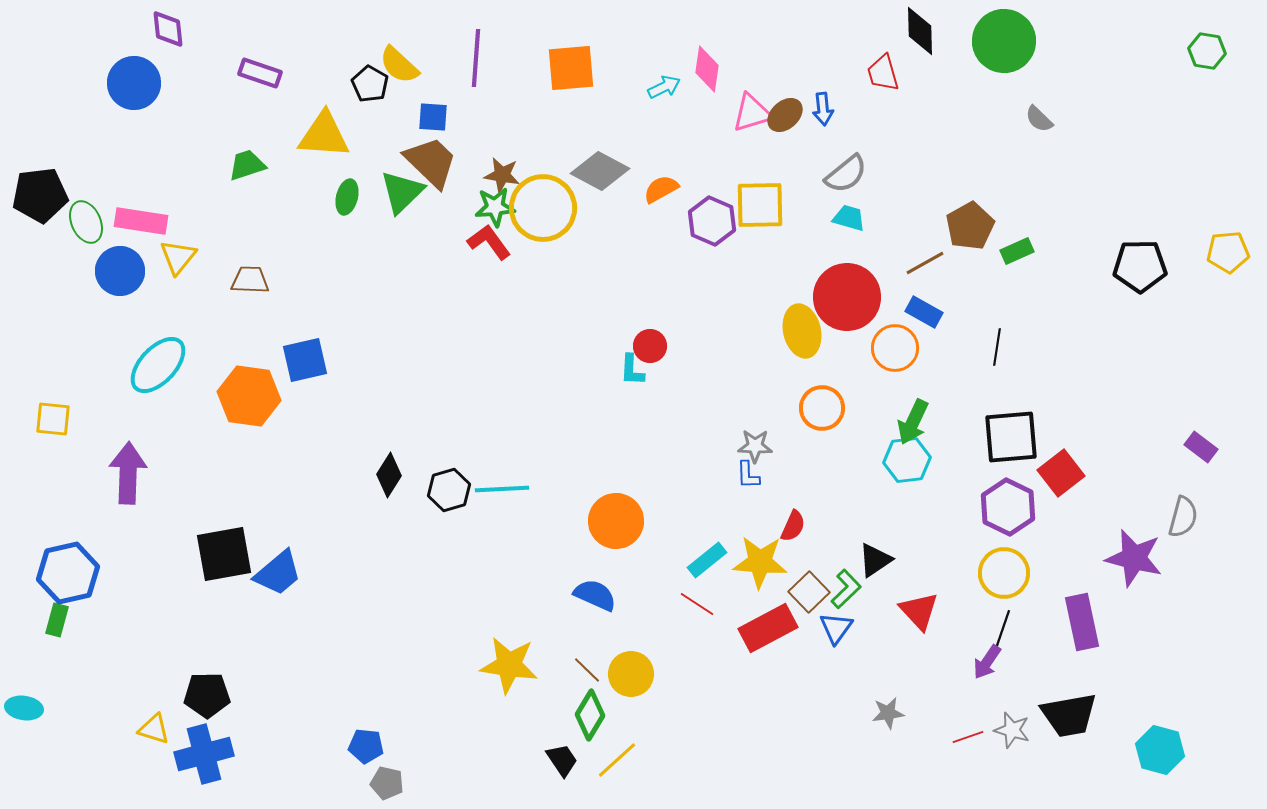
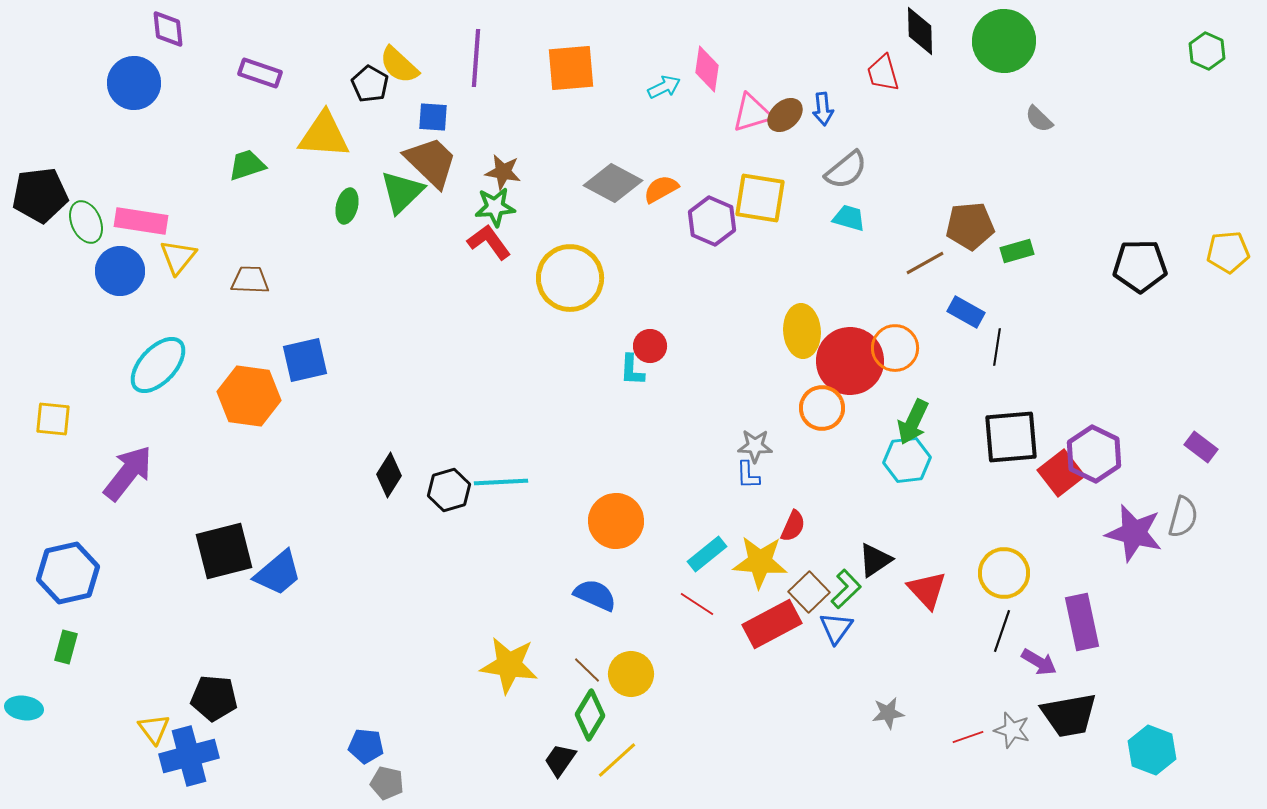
green hexagon at (1207, 51): rotated 15 degrees clockwise
gray diamond at (600, 171): moved 13 px right, 12 px down
gray semicircle at (846, 174): moved 4 px up
brown star at (502, 175): moved 1 px right, 3 px up
green ellipse at (347, 197): moved 9 px down
yellow square at (760, 205): moved 7 px up; rotated 10 degrees clockwise
yellow circle at (543, 208): moved 27 px right, 70 px down
brown pentagon at (970, 226): rotated 24 degrees clockwise
green rectangle at (1017, 251): rotated 8 degrees clockwise
red circle at (847, 297): moved 3 px right, 64 px down
blue rectangle at (924, 312): moved 42 px right
yellow ellipse at (802, 331): rotated 9 degrees clockwise
purple arrow at (128, 473): rotated 36 degrees clockwise
cyan line at (502, 489): moved 1 px left, 7 px up
purple hexagon at (1008, 507): moved 86 px right, 53 px up
black square at (224, 554): moved 3 px up; rotated 4 degrees counterclockwise
purple star at (1134, 558): moved 25 px up
cyan rectangle at (707, 560): moved 6 px up
red triangle at (919, 611): moved 8 px right, 21 px up
green rectangle at (57, 620): moved 9 px right, 27 px down
red rectangle at (768, 628): moved 4 px right, 4 px up
purple arrow at (987, 662): moved 52 px right; rotated 93 degrees counterclockwise
black pentagon at (207, 695): moved 7 px right, 3 px down; rotated 6 degrees clockwise
yellow triangle at (154, 729): rotated 36 degrees clockwise
cyan hexagon at (1160, 750): moved 8 px left; rotated 6 degrees clockwise
blue cross at (204, 754): moved 15 px left, 2 px down
black trapezoid at (562, 760): moved 2 px left; rotated 111 degrees counterclockwise
